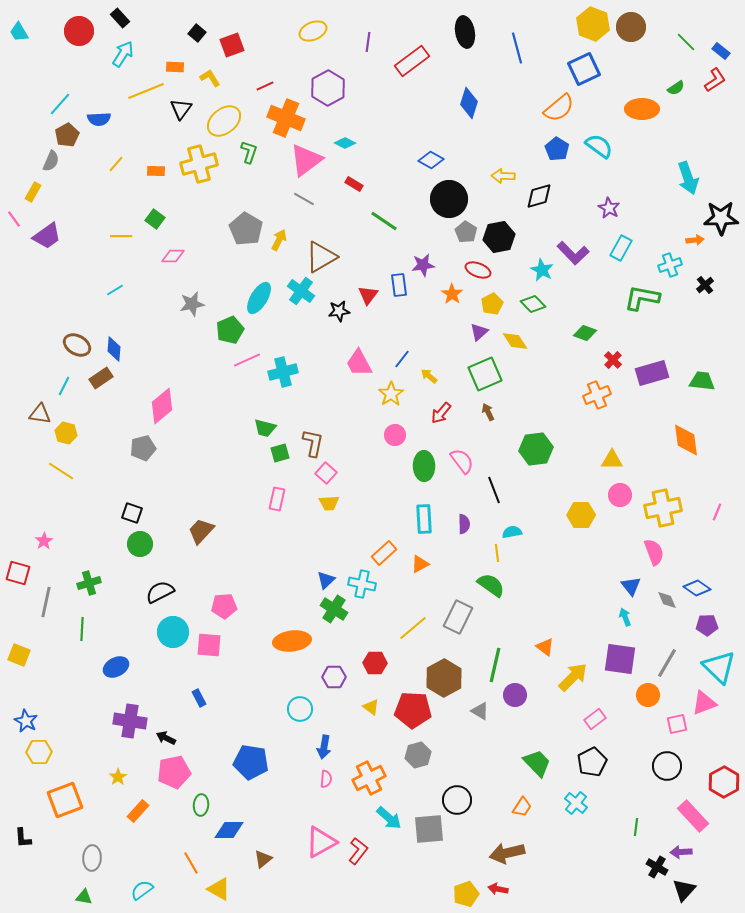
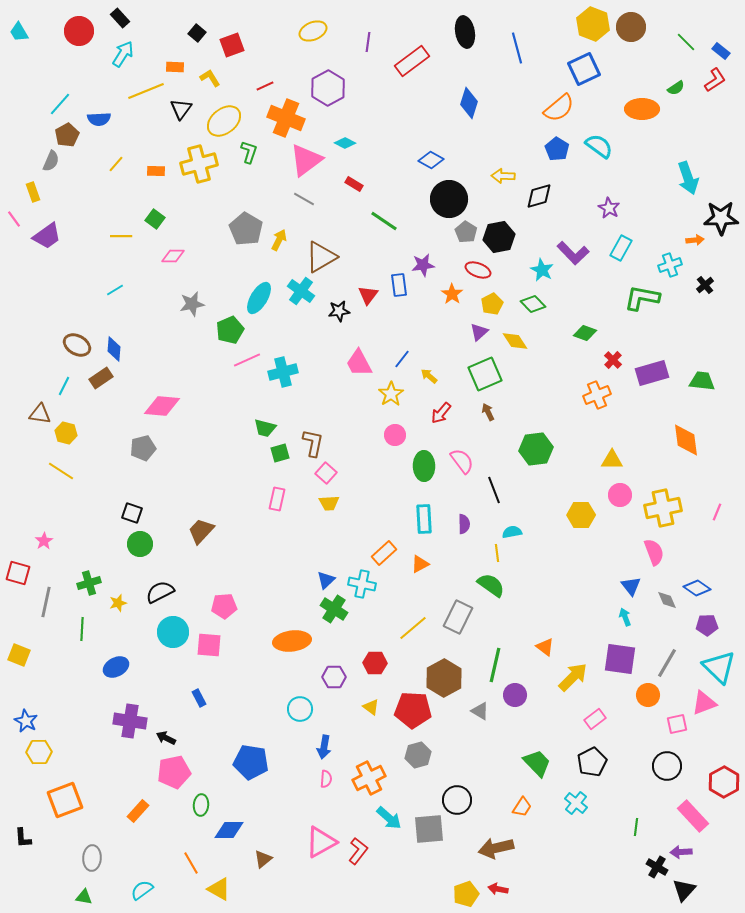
yellow rectangle at (33, 192): rotated 48 degrees counterclockwise
pink diamond at (162, 406): rotated 45 degrees clockwise
yellow star at (118, 777): moved 174 px up; rotated 18 degrees clockwise
brown arrow at (507, 853): moved 11 px left, 5 px up
